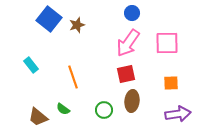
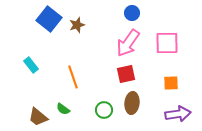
brown ellipse: moved 2 px down
